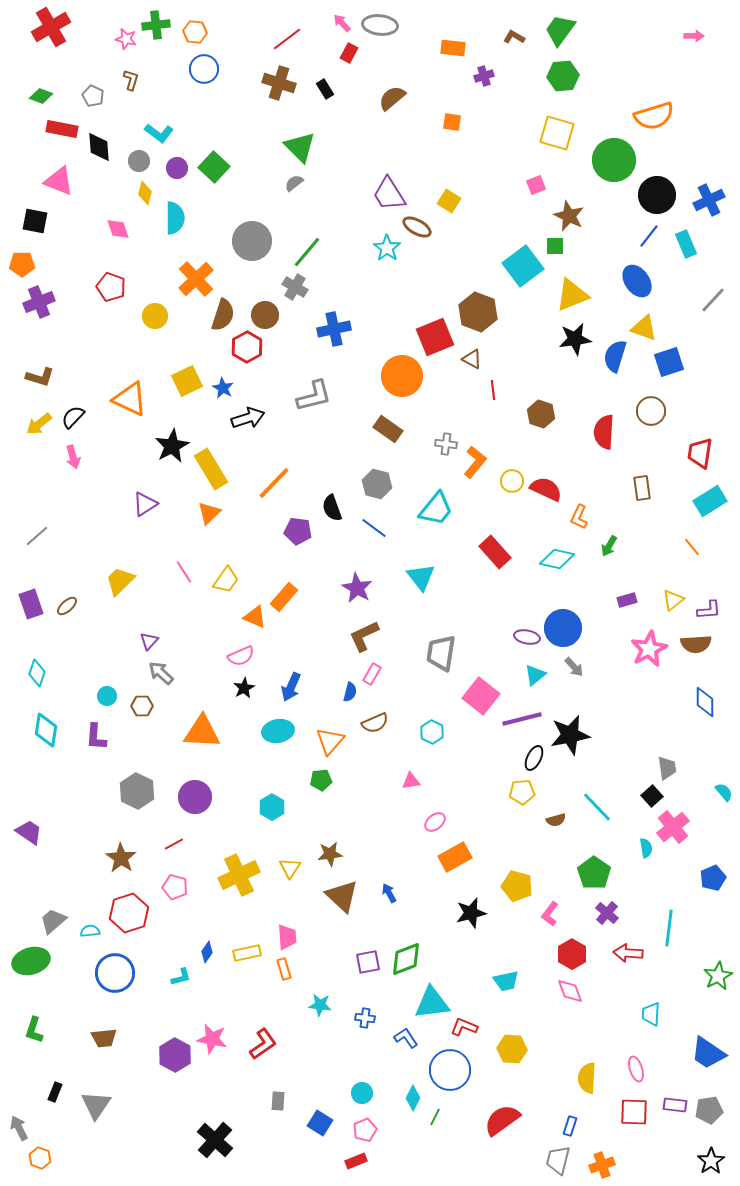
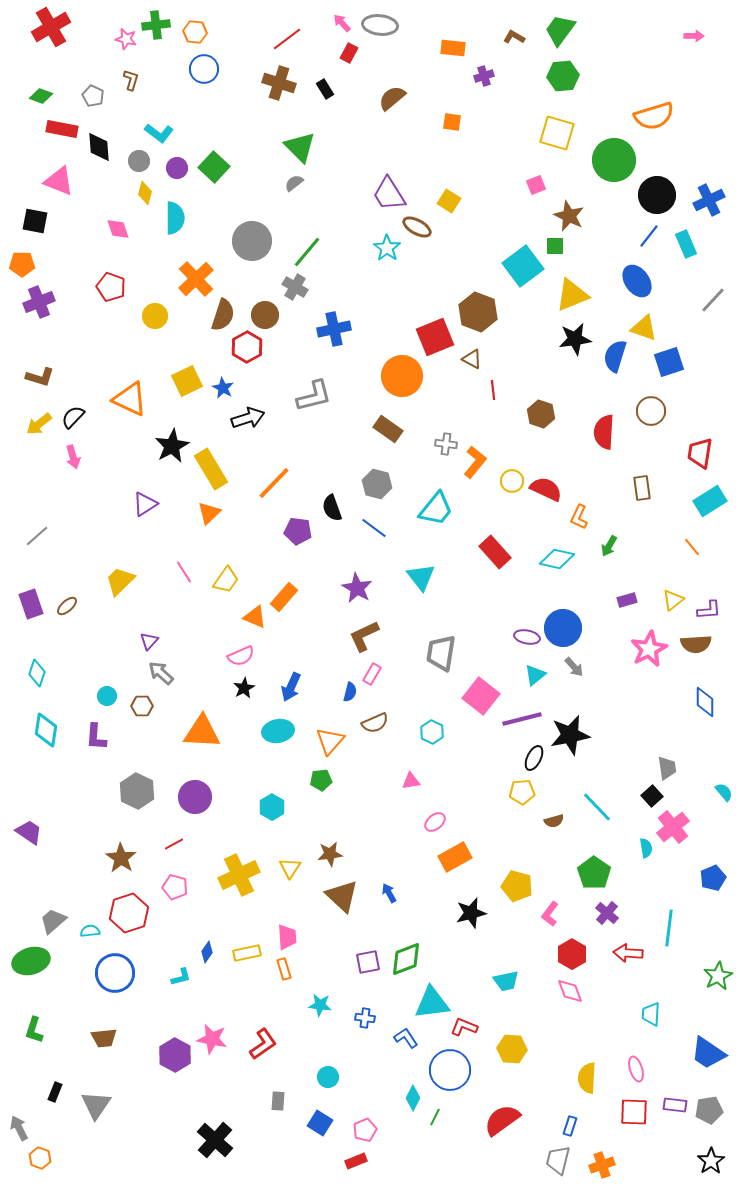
brown semicircle at (556, 820): moved 2 px left, 1 px down
cyan circle at (362, 1093): moved 34 px left, 16 px up
